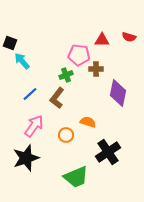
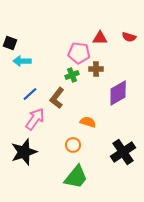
red triangle: moved 2 px left, 2 px up
pink pentagon: moved 2 px up
cyan arrow: rotated 48 degrees counterclockwise
green cross: moved 6 px right
purple diamond: rotated 48 degrees clockwise
pink arrow: moved 1 px right, 7 px up
orange circle: moved 7 px right, 10 px down
black cross: moved 15 px right
black star: moved 2 px left, 6 px up
green trapezoid: rotated 28 degrees counterclockwise
